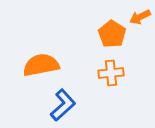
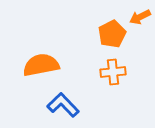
orange pentagon: rotated 12 degrees clockwise
orange cross: moved 2 px right, 1 px up
blue L-shape: rotated 92 degrees counterclockwise
